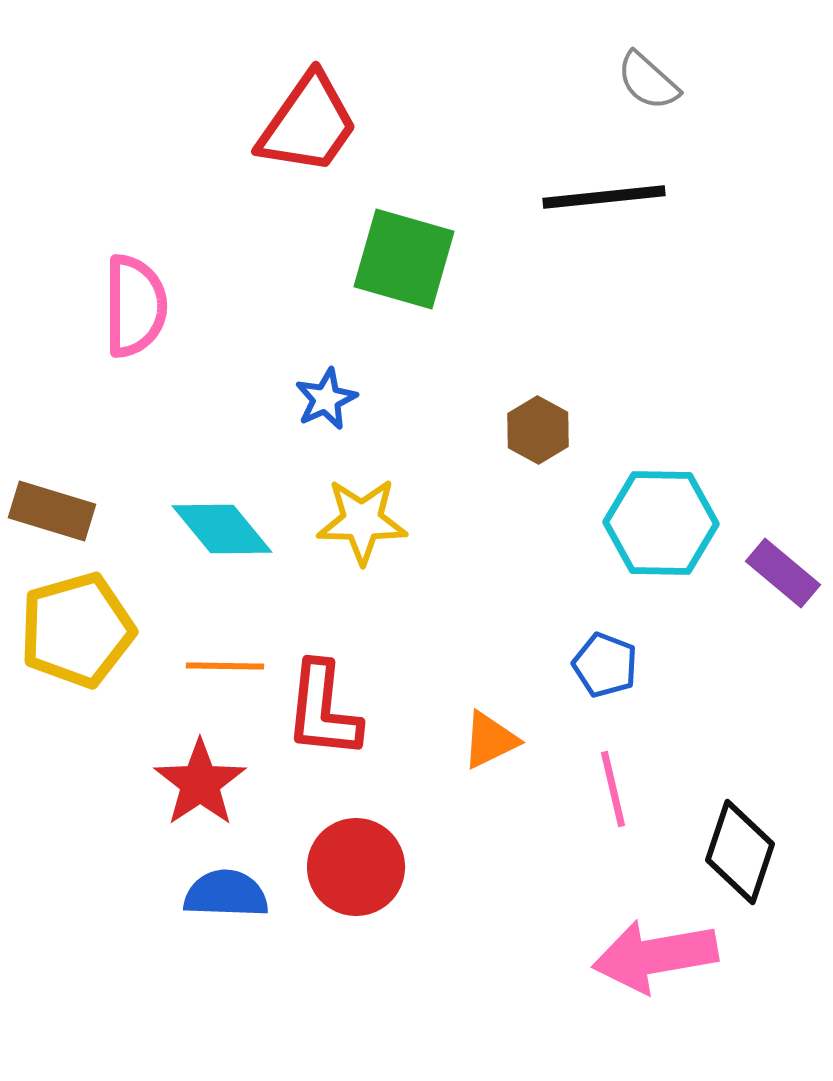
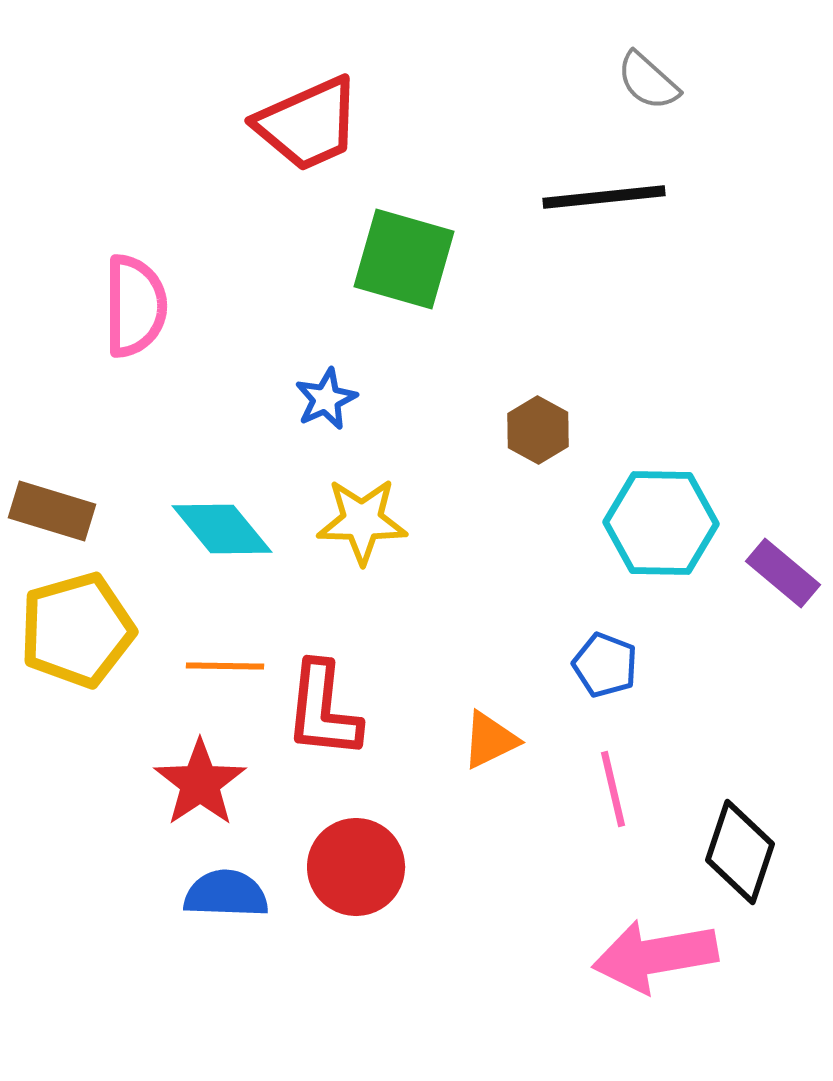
red trapezoid: rotated 31 degrees clockwise
